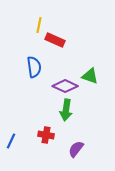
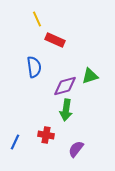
yellow line: moved 2 px left, 6 px up; rotated 35 degrees counterclockwise
green triangle: rotated 36 degrees counterclockwise
purple diamond: rotated 40 degrees counterclockwise
blue line: moved 4 px right, 1 px down
